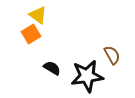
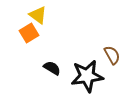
orange square: moved 2 px left, 1 px up
